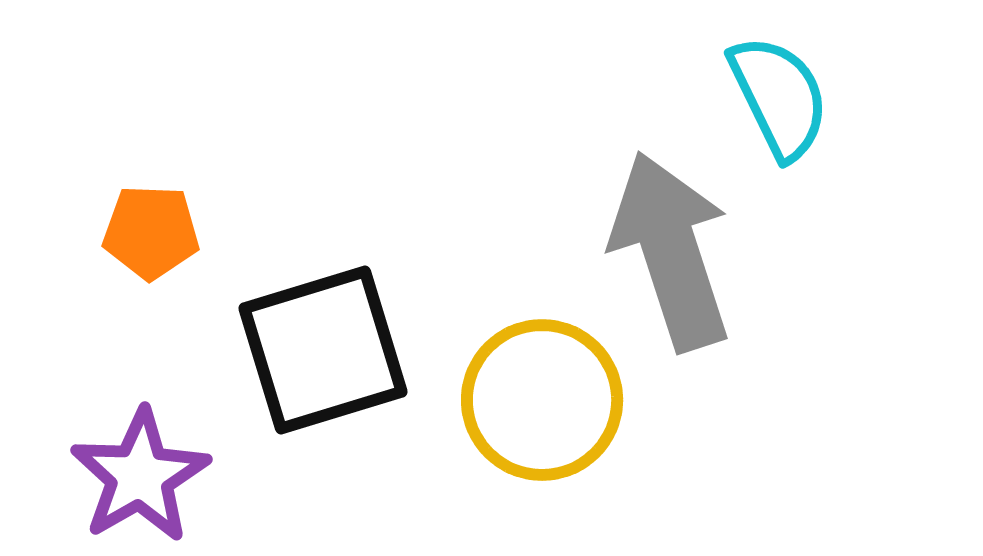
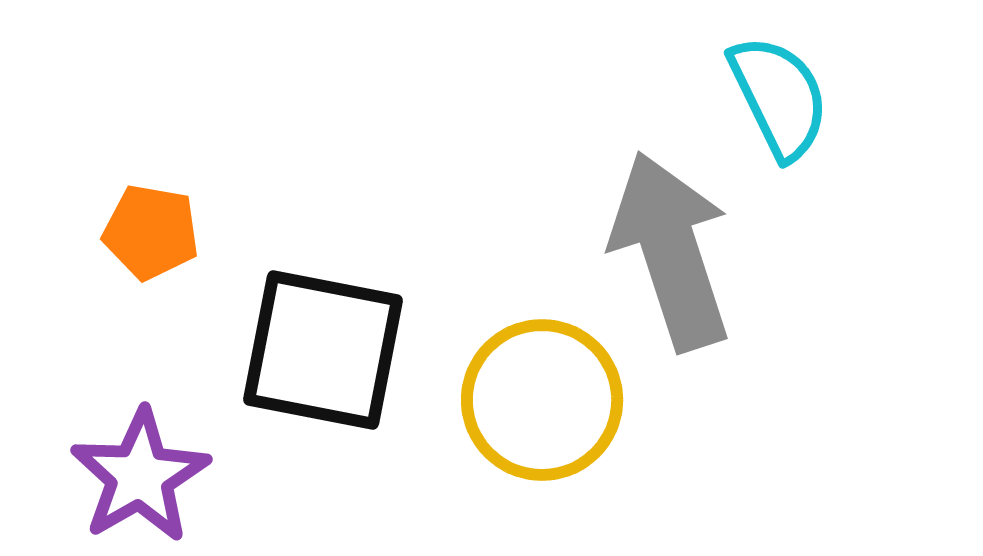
orange pentagon: rotated 8 degrees clockwise
black square: rotated 28 degrees clockwise
